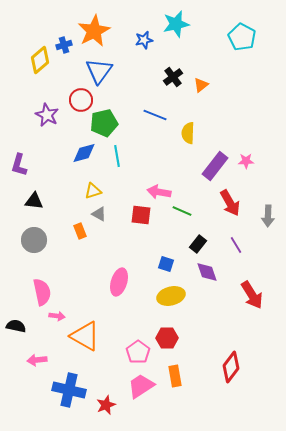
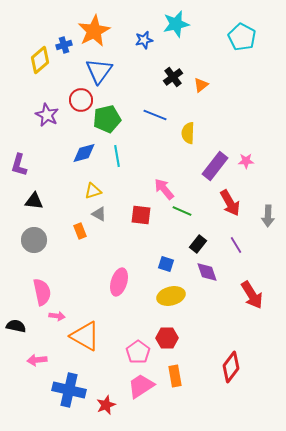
green pentagon at (104, 123): moved 3 px right, 4 px up
pink arrow at (159, 192): moved 5 px right, 3 px up; rotated 40 degrees clockwise
